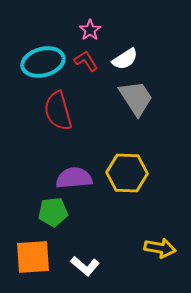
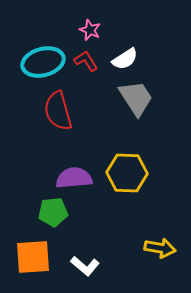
pink star: rotated 15 degrees counterclockwise
